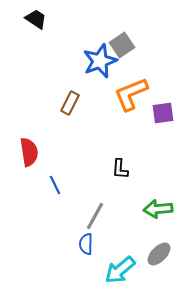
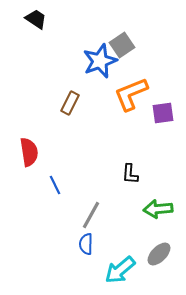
black L-shape: moved 10 px right, 5 px down
gray line: moved 4 px left, 1 px up
